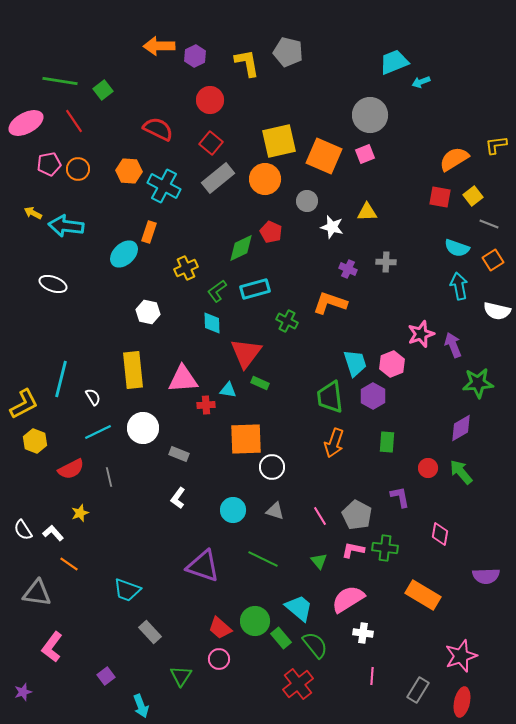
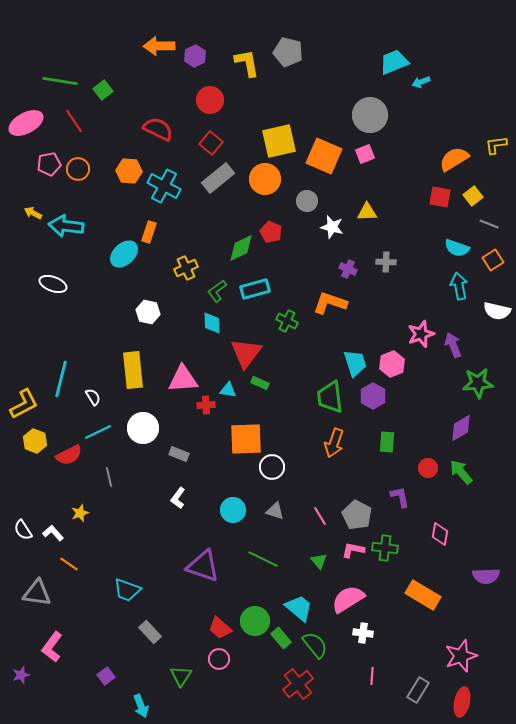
red semicircle at (71, 469): moved 2 px left, 14 px up
purple star at (23, 692): moved 2 px left, 17 px up
